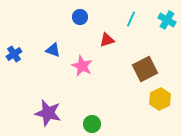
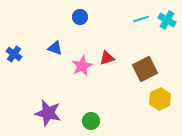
cyan line: moved 10 px right; rotated 49 degrees clockwise
red triangle: moved 18 px down
blue triangle: moved 2 px right, 2 px up
blue cross: rotated 21 degrees counterclockwise
pink star: rotated 20 degrees clockwise
green circle: moved 1 px left, 3 px up
